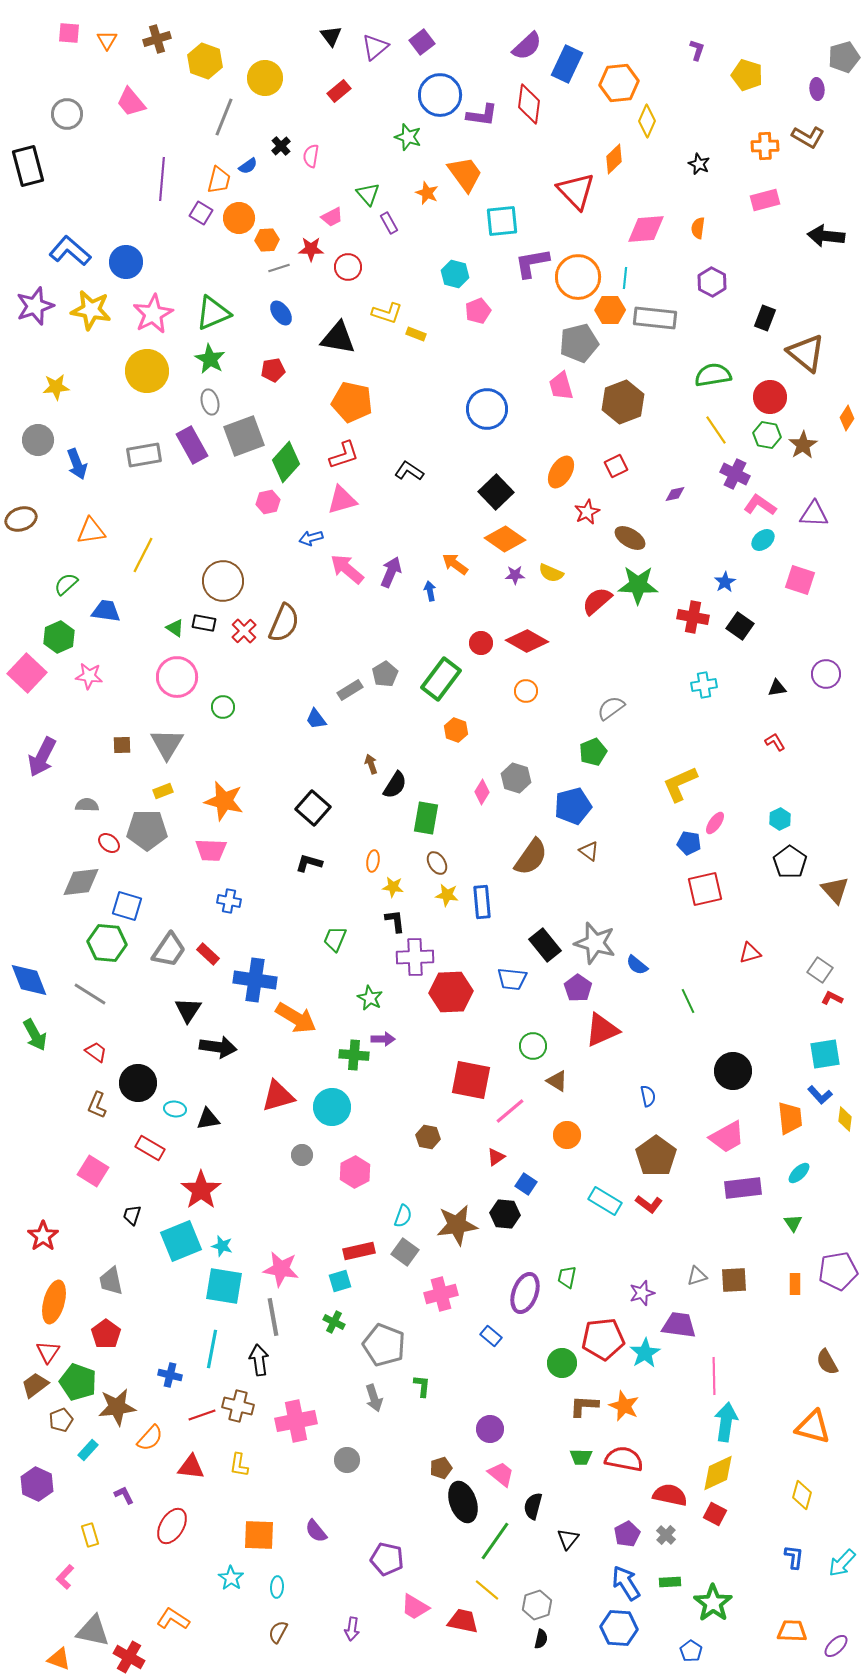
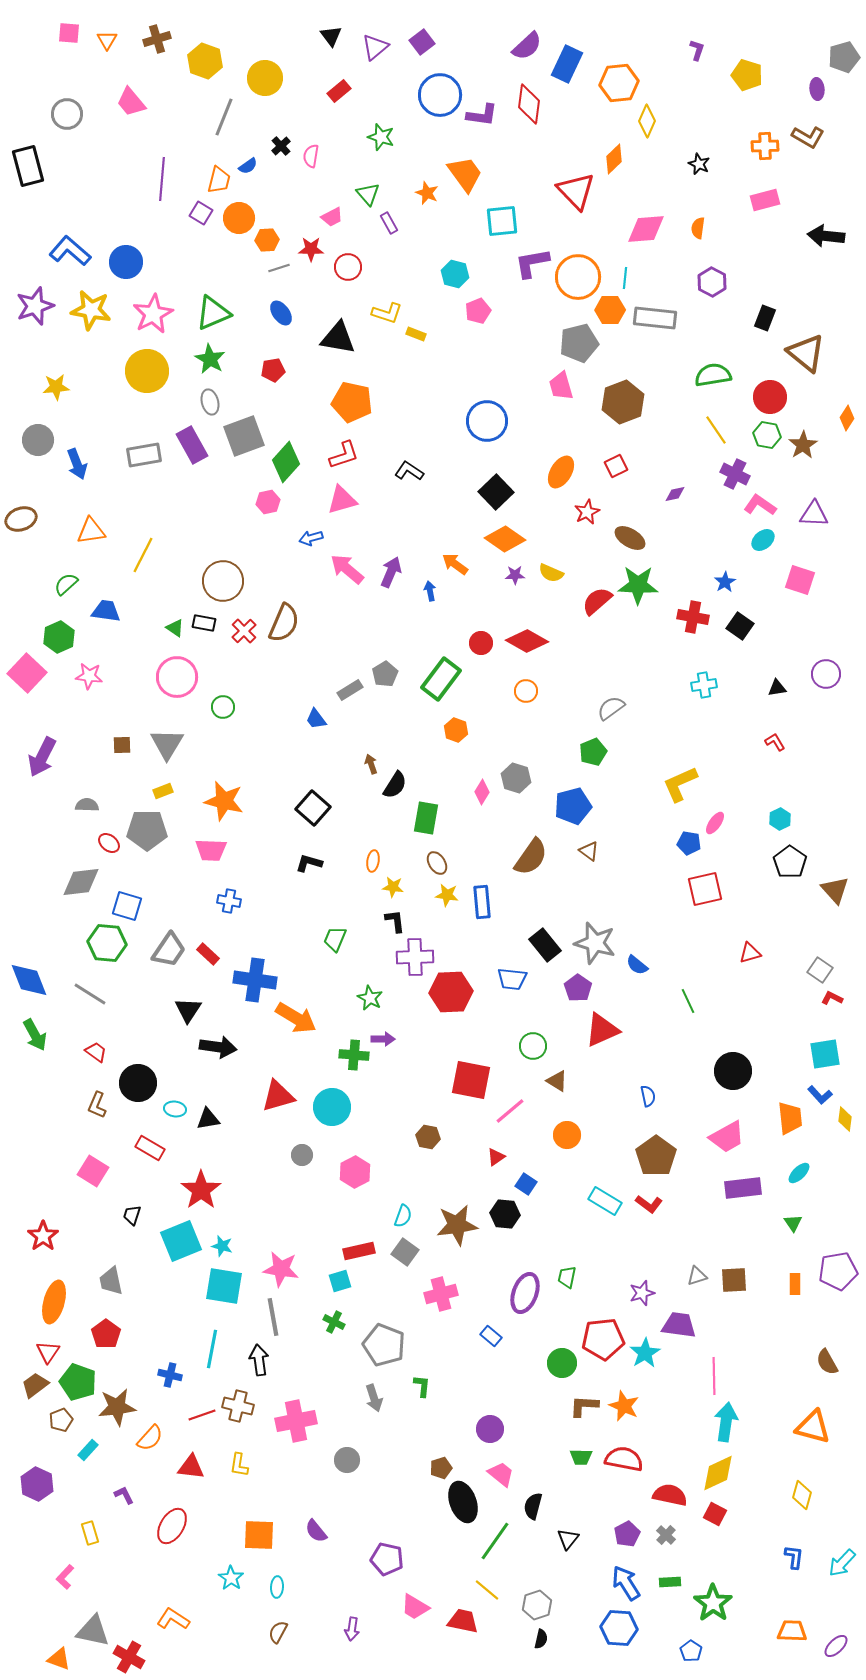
green star at (408, 137): moved 27 px left
blue circle at (487, 409): moved 12 px down
yellow rectangle at (90, 1535): moved 2 px up
